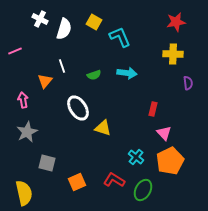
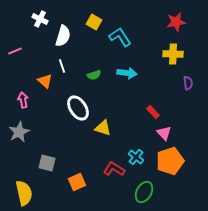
white semicircle: moved 1 px left, 7 px down
cyan L-shape: rotated 10 degrees counterclockwise
orange triangle: rotated 28 degrees counterclockwise
red rectangle: moved 3 px down; rotated 56 degrees counterclockwise
gray star: moved 8 px left
orange pentagon: rotated 8 degrees clockwise
red L-shape: moved 11 px up
green ellipse: moved 1 px right, 2 px down
